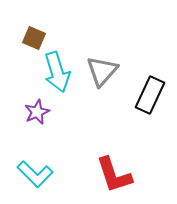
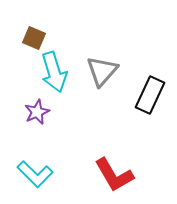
cyan arrow: moved 3 px left
red L-shape: rotated 12 degrees counterclockwise
